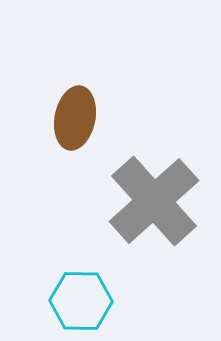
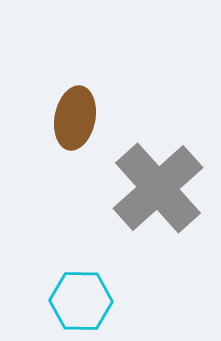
gray cross: moved 4 px right, 13 px up
